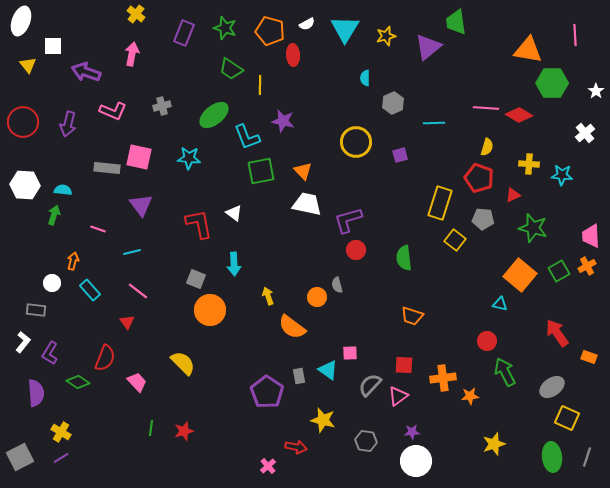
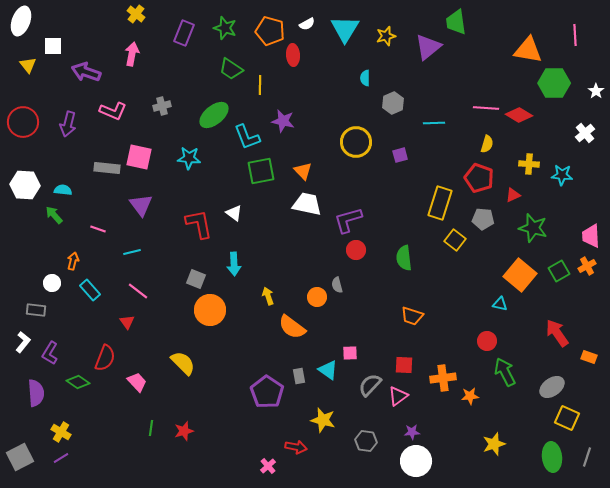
green hexagon at (552, 83): moved 2 px right
yellow semicircle at (487, 147): moved 3 px up
green arrow at (54, 215): rotated 60 degrees counterclockwise
